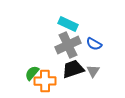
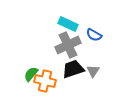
blue semicircle: moved 9 px up
green semicircle: moved 1 px left, 1 px down
orange cross: rotated 15 degrees clockwise
